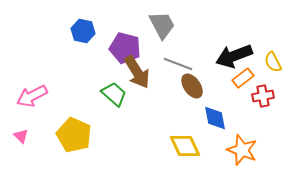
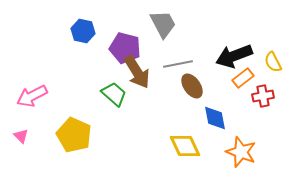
gray trapezoid: moved 1 px right, 1 px up
gray line: rotated 32 degrees counterclockwise
orange star: moved 1 px left, 2 px down
